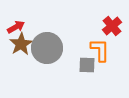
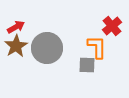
brown star: moved 5 px left, 2 px down
orange L-shape: moved 3 px left, 3 px up
